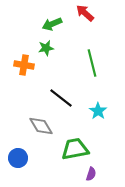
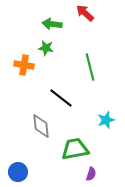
green arrow: rotated 30 degrees clockwise
green star: rotated 21 degrees clockwise
green line: moved 2 px left, 4 px down
cyan star: moved 8 px right, 9 px down; rotated 18 degrees clockwise
gray diamond: rotated 25 degrees clockwise
blue circle: moved 14 px down
